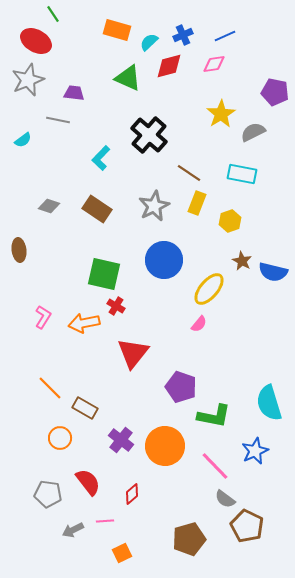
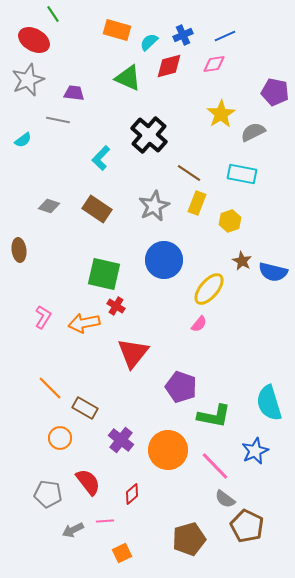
red ellipse at (36, 41): moved 2 px left, 1 px up
orange circle at (165, 446): moved 3 px right, 4 px down
